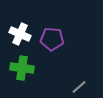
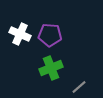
purple pentagon: moved 2 px left, 4 px up
green cross: moved 29 px right; rotated 30 degrees counterclockwise
